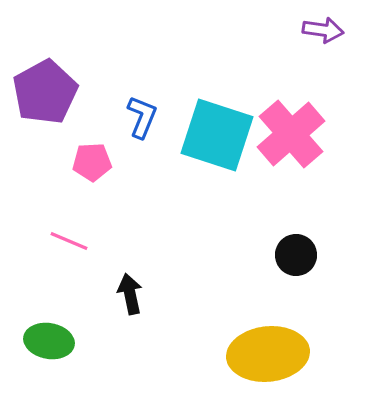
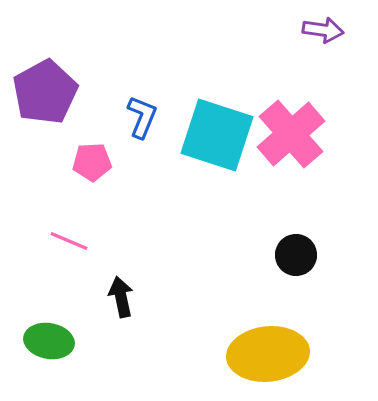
black arrow: moved 9 px left, 3 px down
